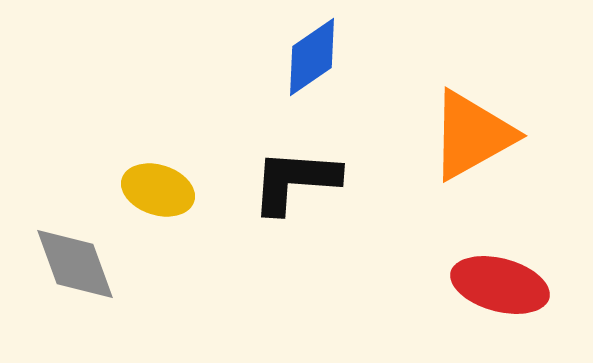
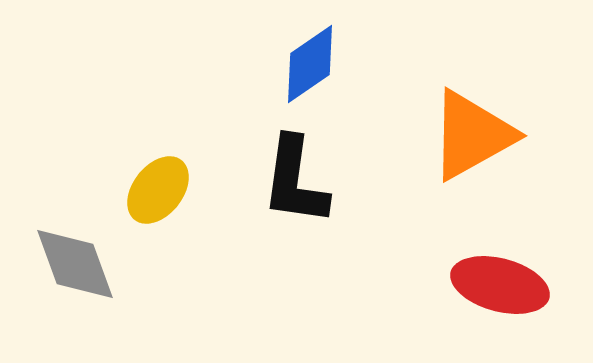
blue diamond: moved 2 px left, 7 px down
black L-shape: rotated 86 degrees counterclockwise
yellow ellipse: rotated 70 degrees counterclockwise
